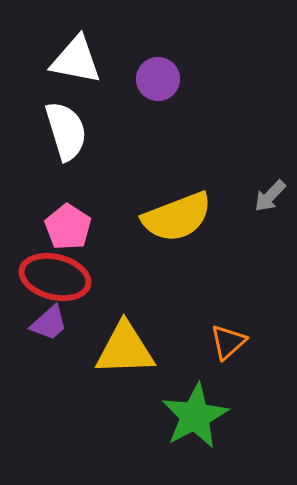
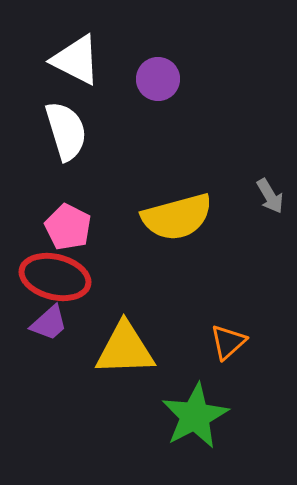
white triangle: rotated 16 degrees clockwise
gray arrow: rotated 75 degrees counterclockwise
yellow semicircle: rotated 6 degrees clockwise
pink pentagon: rotated 6 degrees counterclockwise
